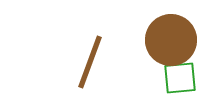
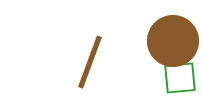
brown circle: moved 2 px right, 1 px down
